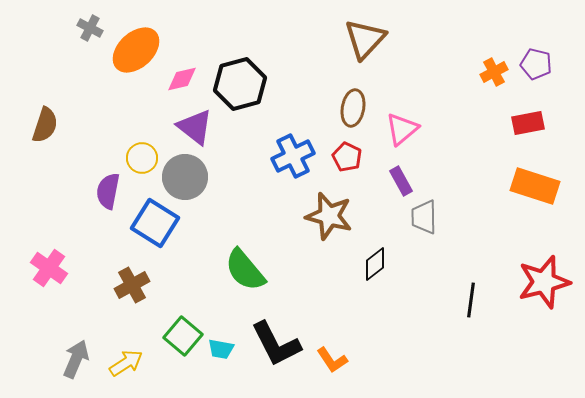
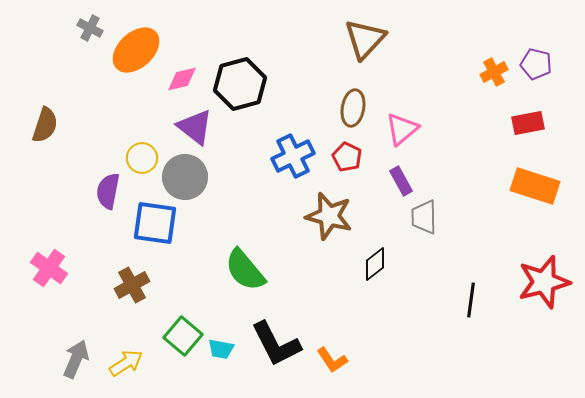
blue square: rotated 24 degrees counterclockwise
